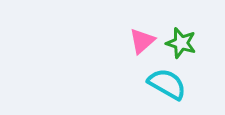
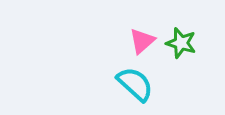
cyan semicircle: moved 32 px left; rotated 12 degrees clockwise
